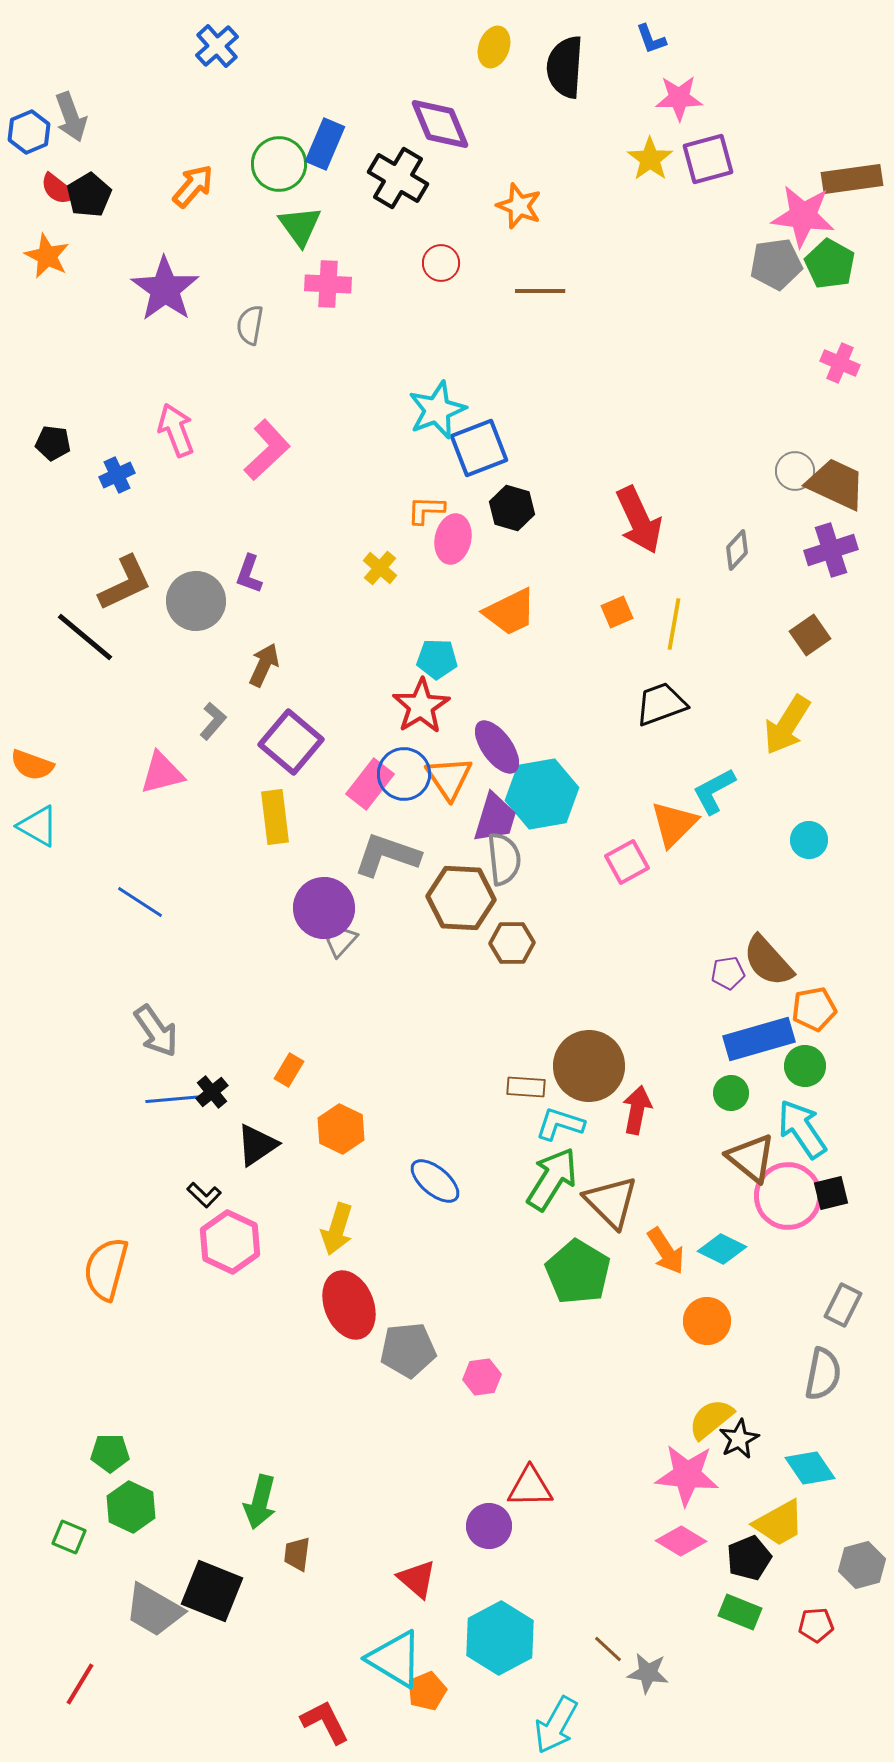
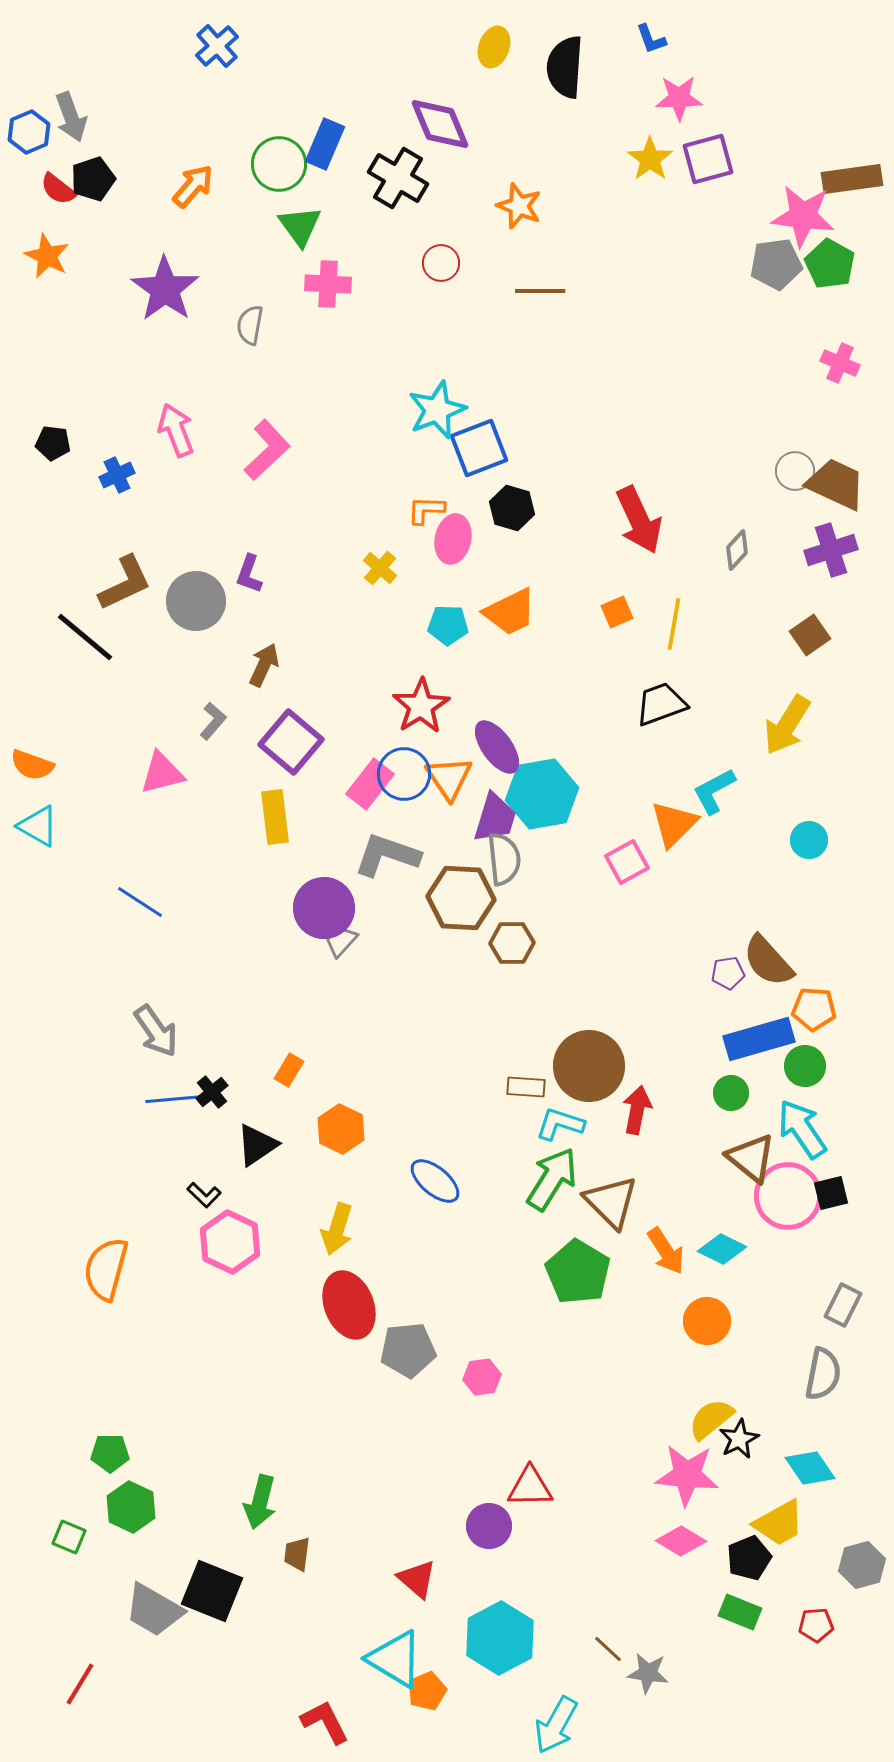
black pentagon at (89, 195): moved 4 px right, 16 px up; rotated 12 degrees clockwise
cyan pentagon at (437, 659): moved 11 px right, 34 px up
orange pentagon at (814, 1009): rotated 15 degrees clockwise
